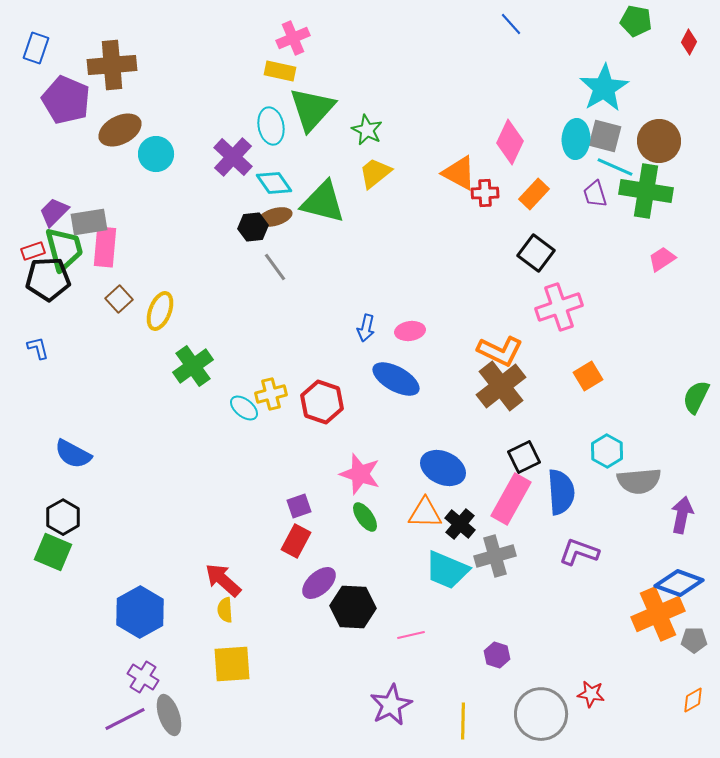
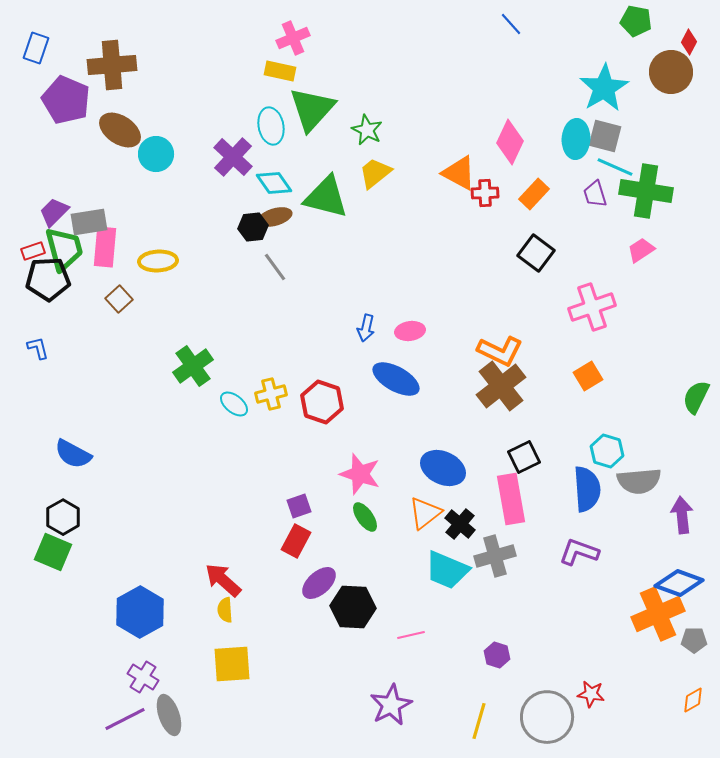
brown ellipse at (120, 130): rotated 60 degrees clockwise
brown circle at (659, 141): moved 12 px right, 69 px up
green triangle at (323, 202): moved 3 px right, 5 px up
pink trapezoid at (662, 259): moved 21 px left, 9 px up
pink cross at (559, 307): moved 33 px right
yellow ellipse at (160, 311): moved 2 px left, 50 px up; rotated 66 degrees clockwise
cyan ellipse at (244, 408): moved 10 px left, 4 px up
cyan hexagon at (607, 451): rotated 12 degrees counterclockwise
blue semicircle at (561, 492): moved 26 px right, 3 px up
pink rectangle at (511, 499): rotated 39 degrees counterclockwise
orange triangle at (425, 513): rotated 39 degrees counterclockwise
purple arrow at (682, 515): rotated 18 degrees counterclockwise
gray circle at (541, 714): moved 6 px right, 3 px down
yellow line at (463, 721): moved 16 px right; rotated 15 degrees clockwise
